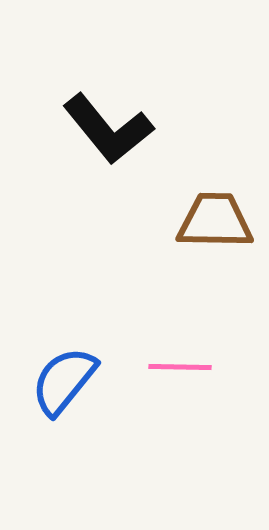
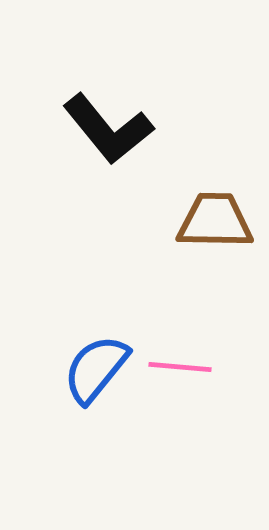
pink line: rotated 4 degrees clockwise
blue semicircle: moved 32 px right, 12 px up
